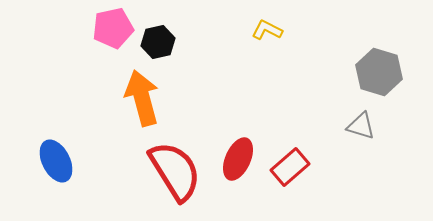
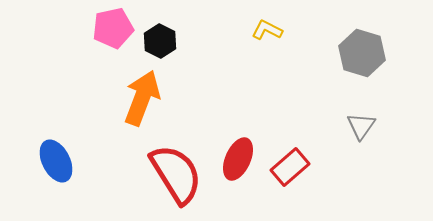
black hexagon: moved 2 px right, 1 px up; rotated 20 degrees counterclockwise
gray hexagon: moved 17 px left, 19 px up
orange arrow: rotated 36 degrees clockwise
gray triangle: rotated 48 degrees clockwise
red semicircle: moved 1 px right, 3 px down
